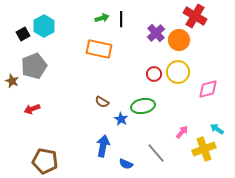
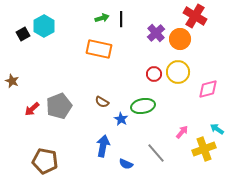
orange circle: moved 1 px right, 1 px up
gray pentagon: moved 25 px right, 40 px down
red arrow: rotated 21 degrees counterclockwise
